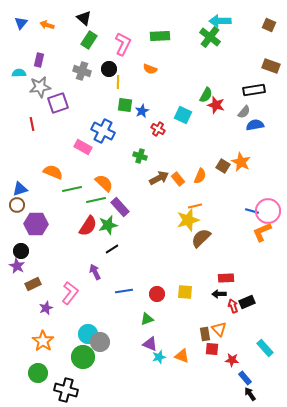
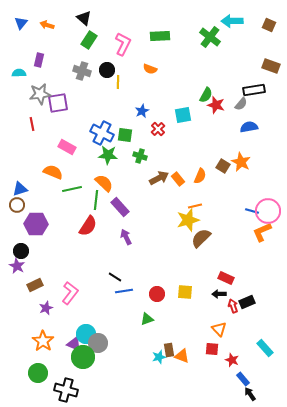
cyan arrow at (220, 21): moved 12 px right
black circle at (109, 69): moved 2 px left, 1 px down
gray star at (40, 87): moved 7 px down
purple square at (58, 103): rotated 10 degrees clockwise
green square at (125, 105): moved 30 px down
gray semicircle at (244, 112): moved 3 px left, 8 px up
cyan square at (183, 115): rotated 36 degrees counterclockwise
blue semicircle at (255, 125): moved 6 px left, 2 px down
red cross at (158, 129): rotated 16 degrees clockwise
blue cross at (103, 131): moved 1 px left, 2 px down
pink rectangle at (83, 147): moved 16 px left
green line at (96, 200): rotated 72 degrees counterclockwise
green star at (108, 225): moved 70 px up; rotated 18 degrees clockwise
black line at (112, 249): moved 3 px right, 28 px down; rotated 64 degrees clockwise
purple arrow at (95, 272): moved 31 px right, 35 px up
red rectangle at (226, 278): rotated 28 degrees clockwise
brown rectangle at (33, 284): moved 2 px right, 1 px down
cyan circle at (88, 334): moved 2 px left
brown rectangle at (205, 334): moved 36 px left, 16 px down
gray circle at (100, 342): moved 2 px left, 1 px down
purple triangle at (150, 344): moved 76 px left
red star at (232, 360): rotated 16 degrees clockwise
blue rectangle at (245, 378): moved 2 px left, 1 px down
